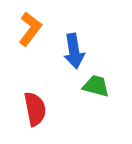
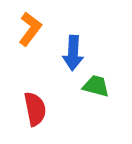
blue arrow: moved 1 px left, 2 px down; rotated 12 degrees clockwise
